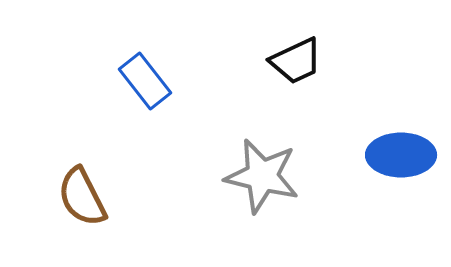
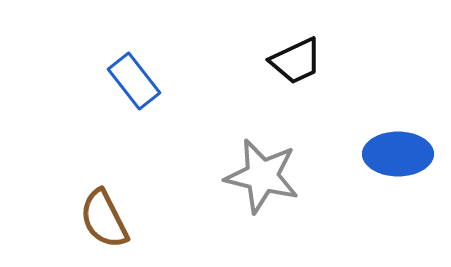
blue rectangle: moved 11 px left
blue ellipse: moved 3 px left, 1 px up
brown semicircle: moved 22 px right, 22 px down
